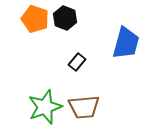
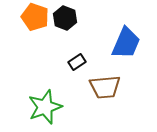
orange pentagon: moved 2 px up
blue trapezoid: rotated 8 degrees clockwise
black rectangle: rotated 18 degrees clockwise
brown trapezoid: moved 21 px right, 20 px up
